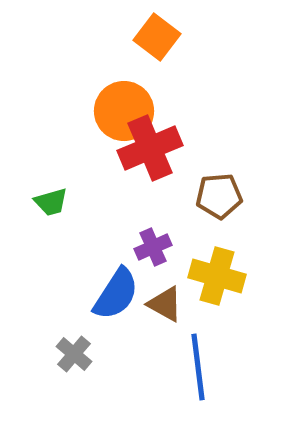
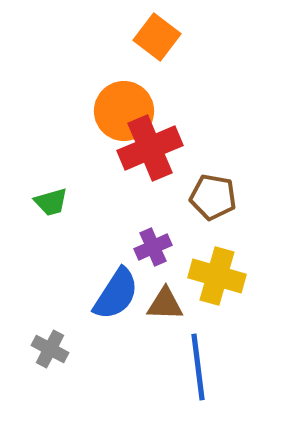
brown pentagon: moved 6 px left, 1 px down; rotated 15 degrees clockwise
brown triangle: rotated 27 degrees counterclockwise
gray cross: moved 24 px left, 5 px up; rotated 12 degrees counterclockwise
